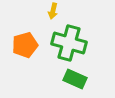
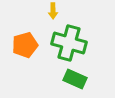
yellow arrow: rotated 14 degrees counterclockwise
